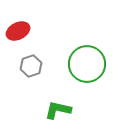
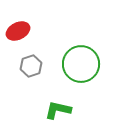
green circle: moved 6 px left
